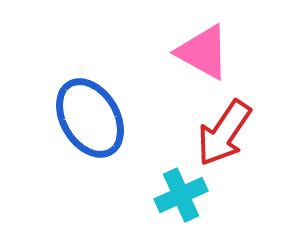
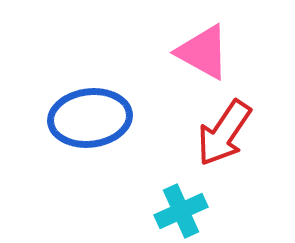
blue ellipse: rotated 66 degrees counterclockwise
cyan cross: moved 16 px down
